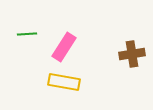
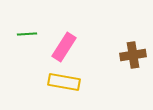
brown cross: moved 1 px right, 1 px down
